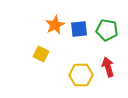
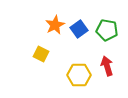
blue square: rotated 30 degrees counterclockwise
red arrow: moved 1 px left, 1 px up
yellow hexagon: moved 2 px left
